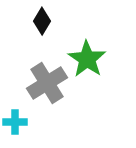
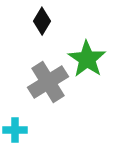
gray cross: moved 1 px right, 1 px up
cyan cross: moved 8 px down
